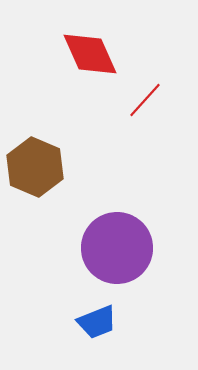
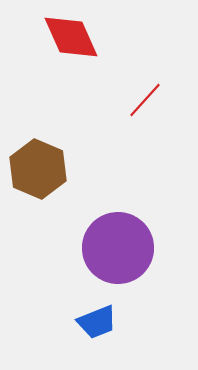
red diamond: moved 19 px left, 17 px up
brown hexagon: moved 3 px right, 2 px down
purple circle: moved 1 px right
